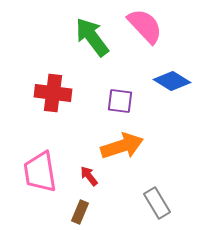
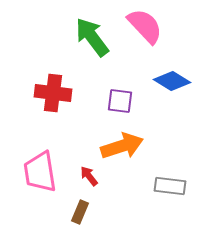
gray rectangle: moved 13 px right, 17 px up; rotated 52 degrees counterclockwise
